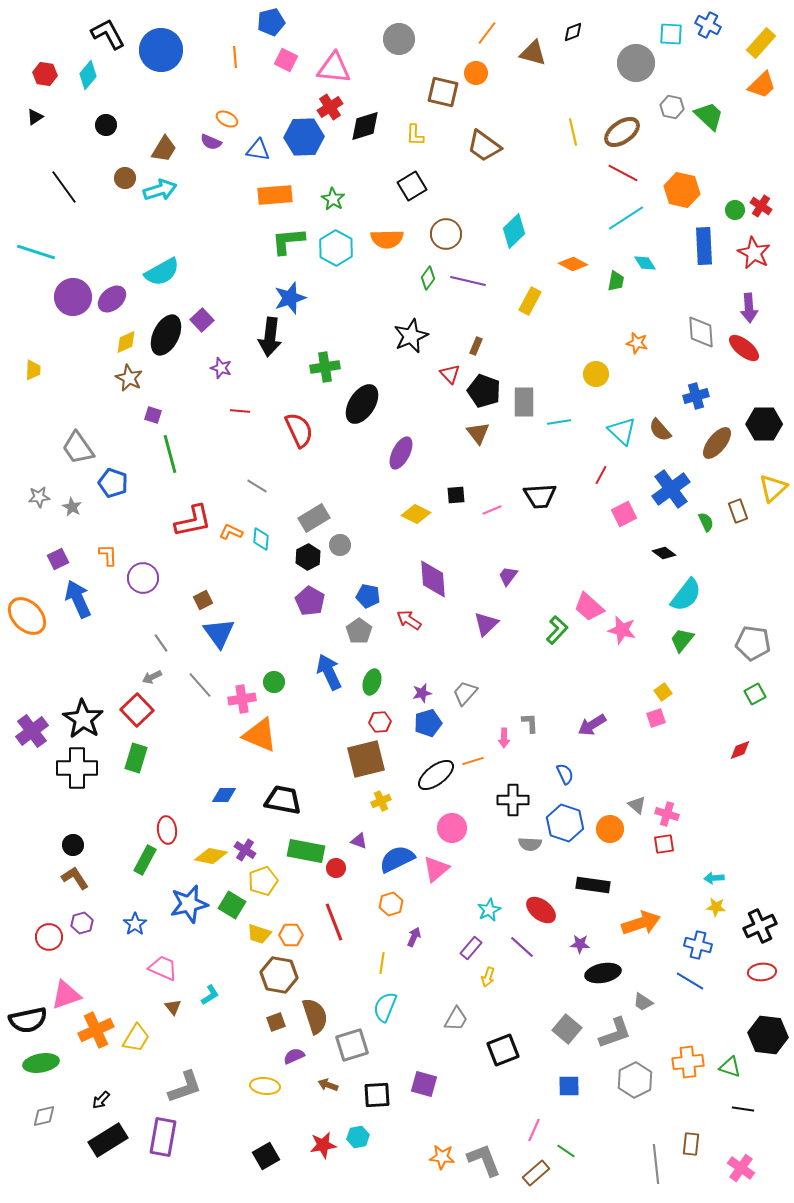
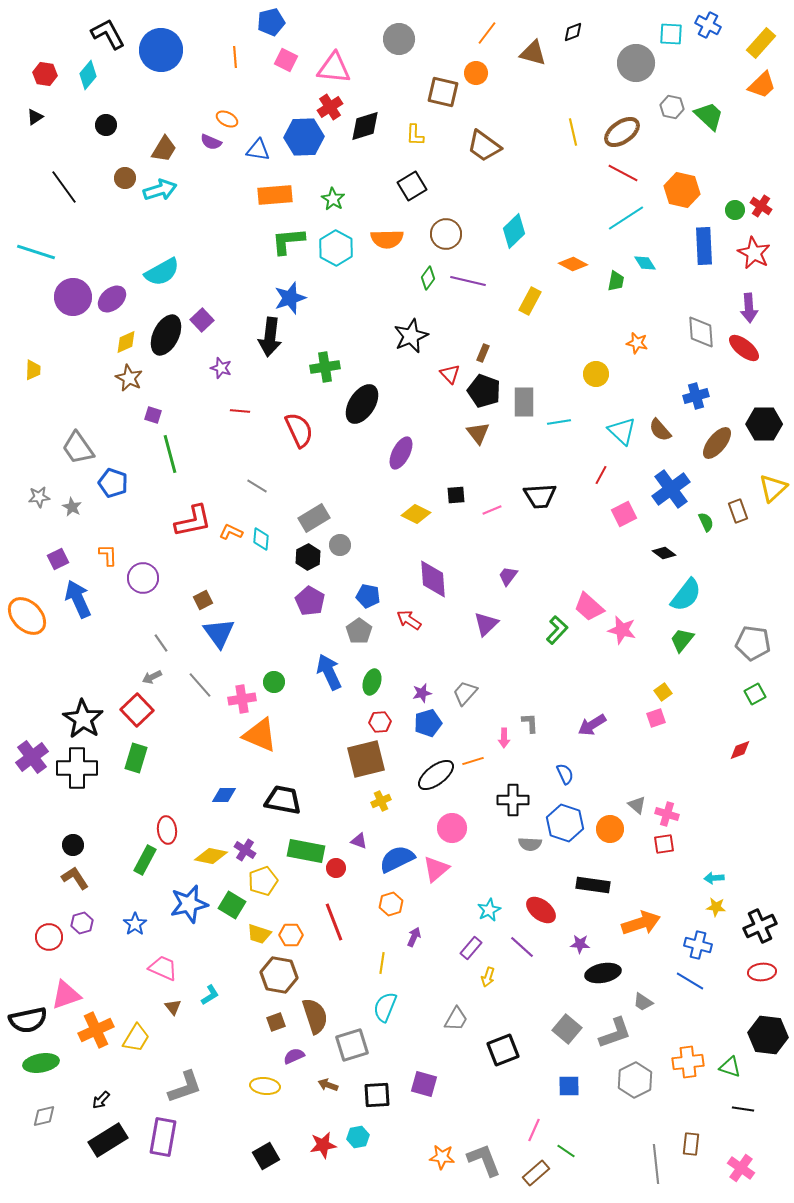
brown rectangle at (476, 346): moved 7 px right, 7 px down
purple cross at (32, 731): moved 26 px down
